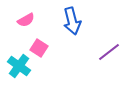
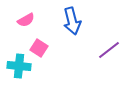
purple line: moved 2 px up
cyan cross: rotated 30 degrees counterclockwise
